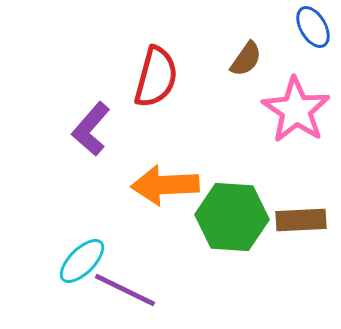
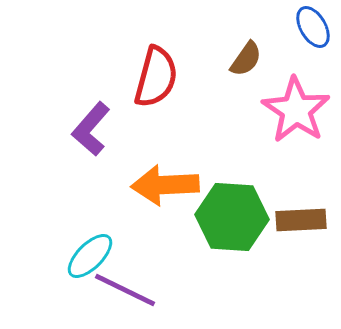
cyan ellipse: moved 8 px right, 5 px up
